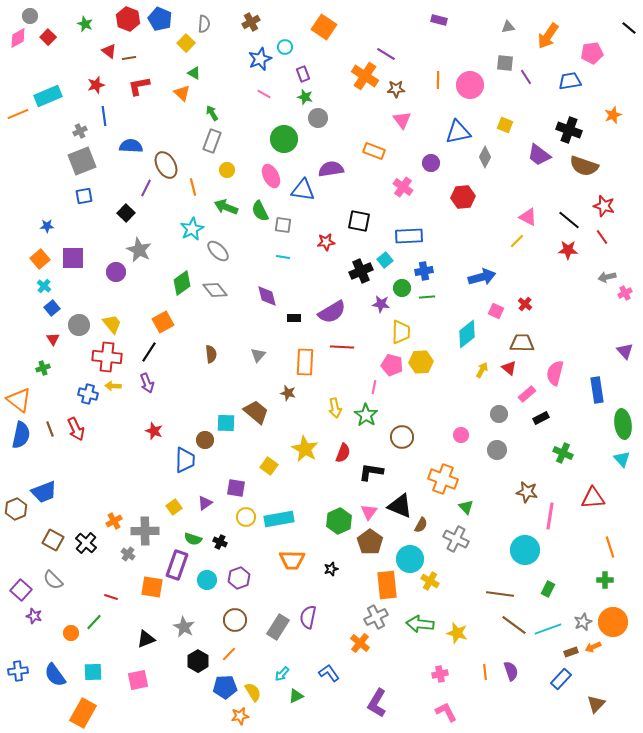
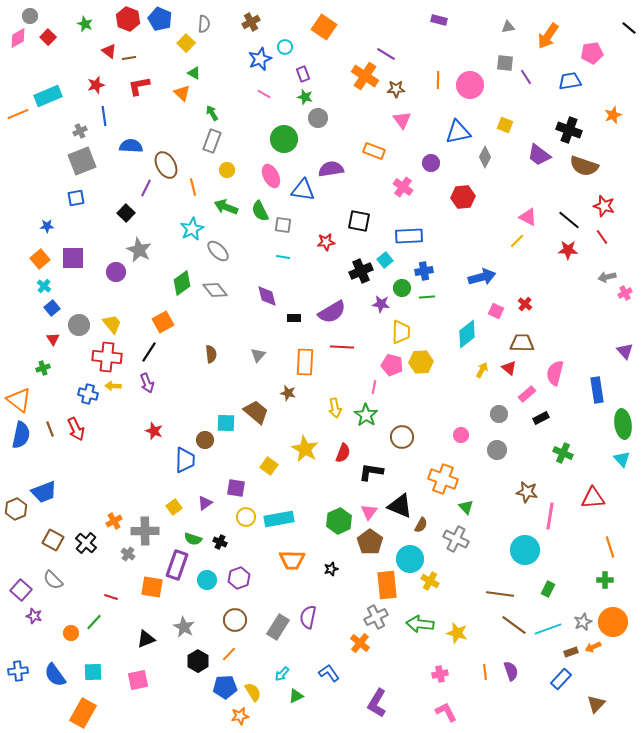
blue square at (84, 196): moved 8 px left, 2 px down
